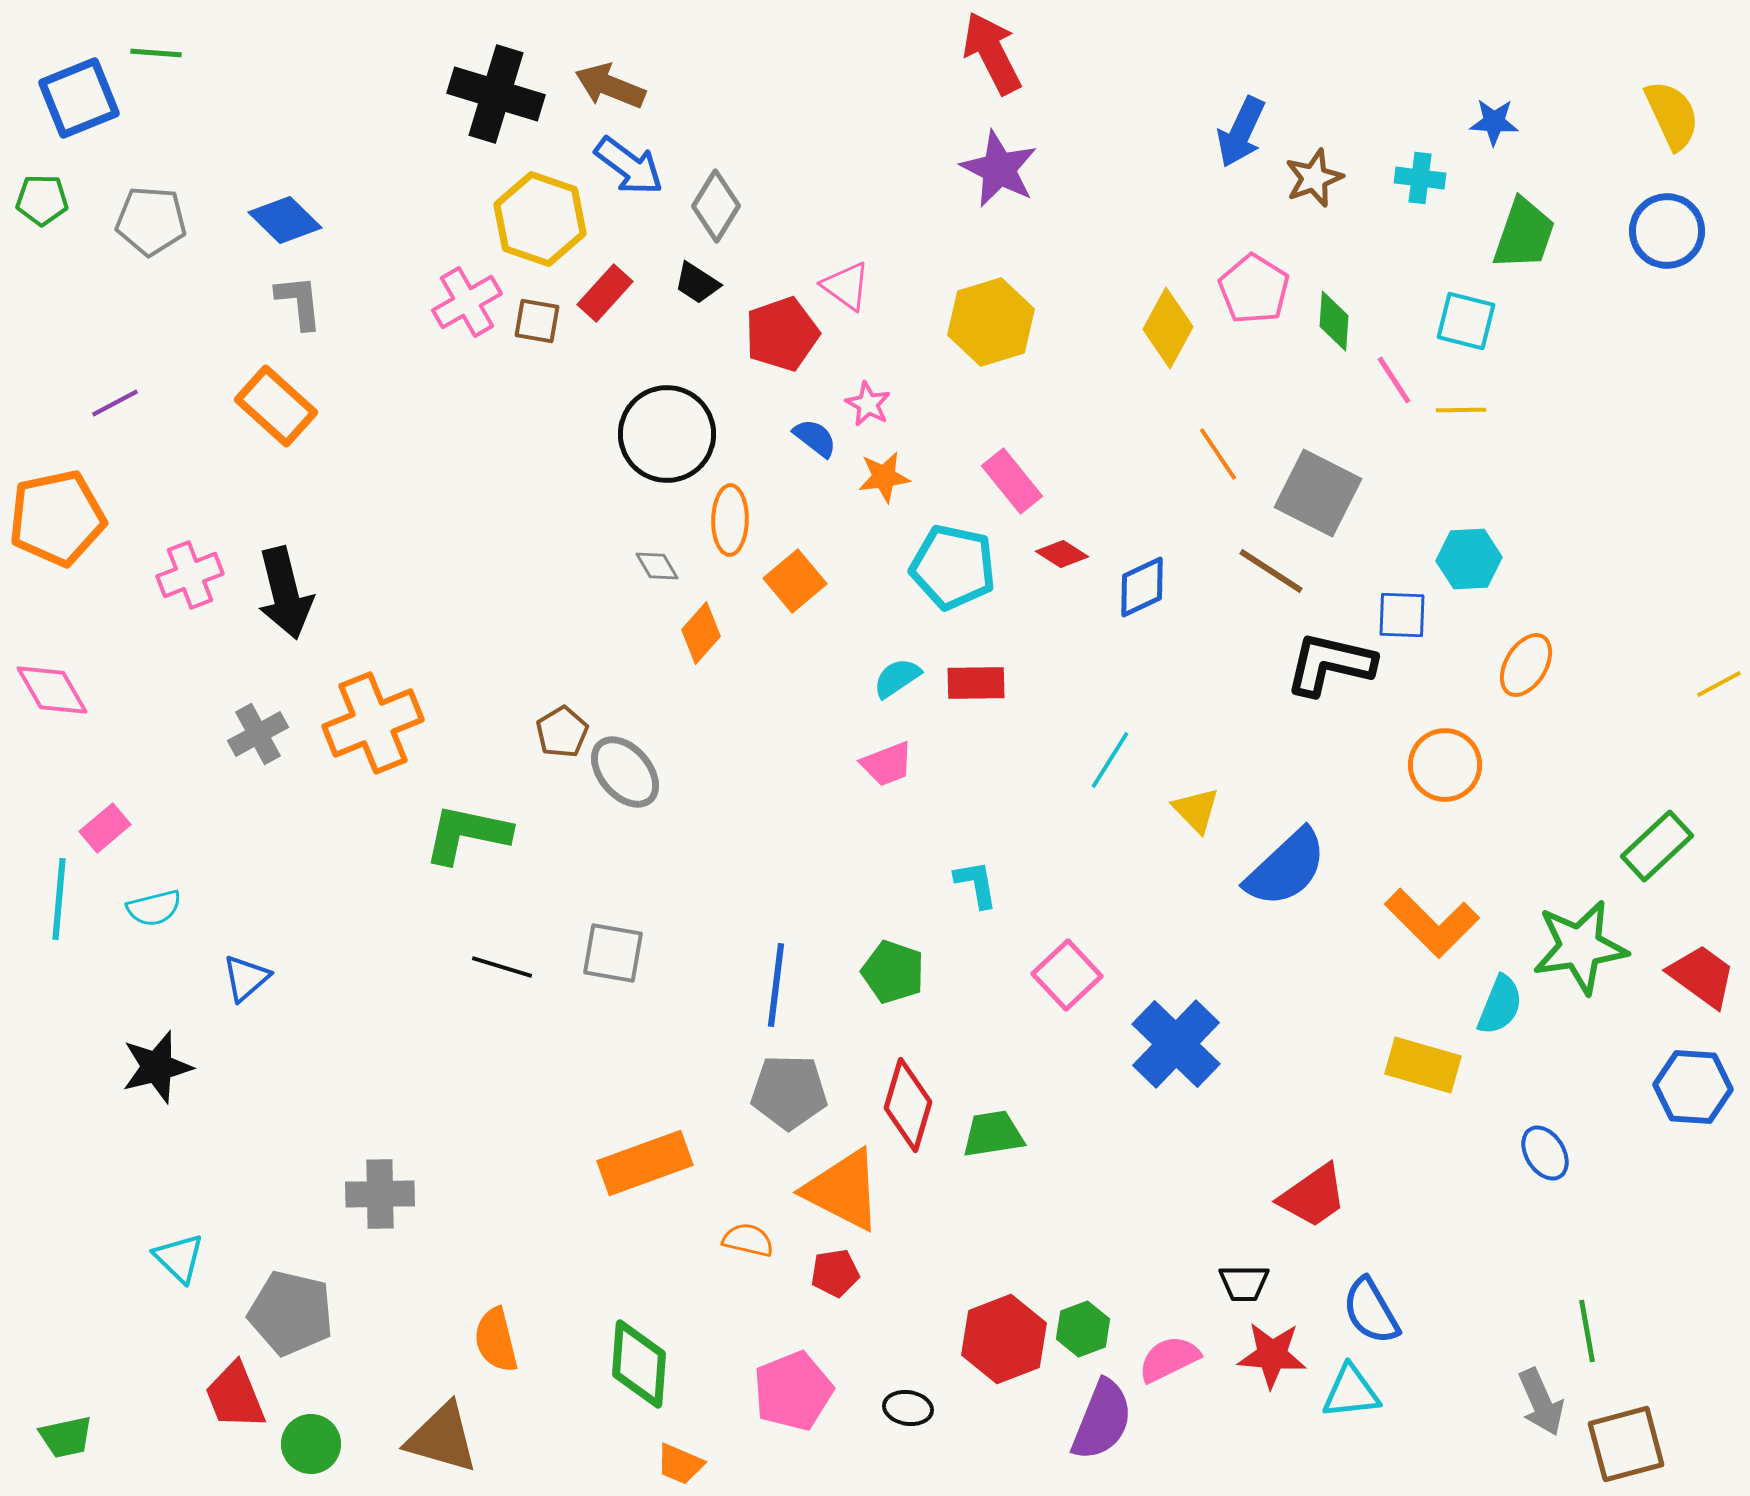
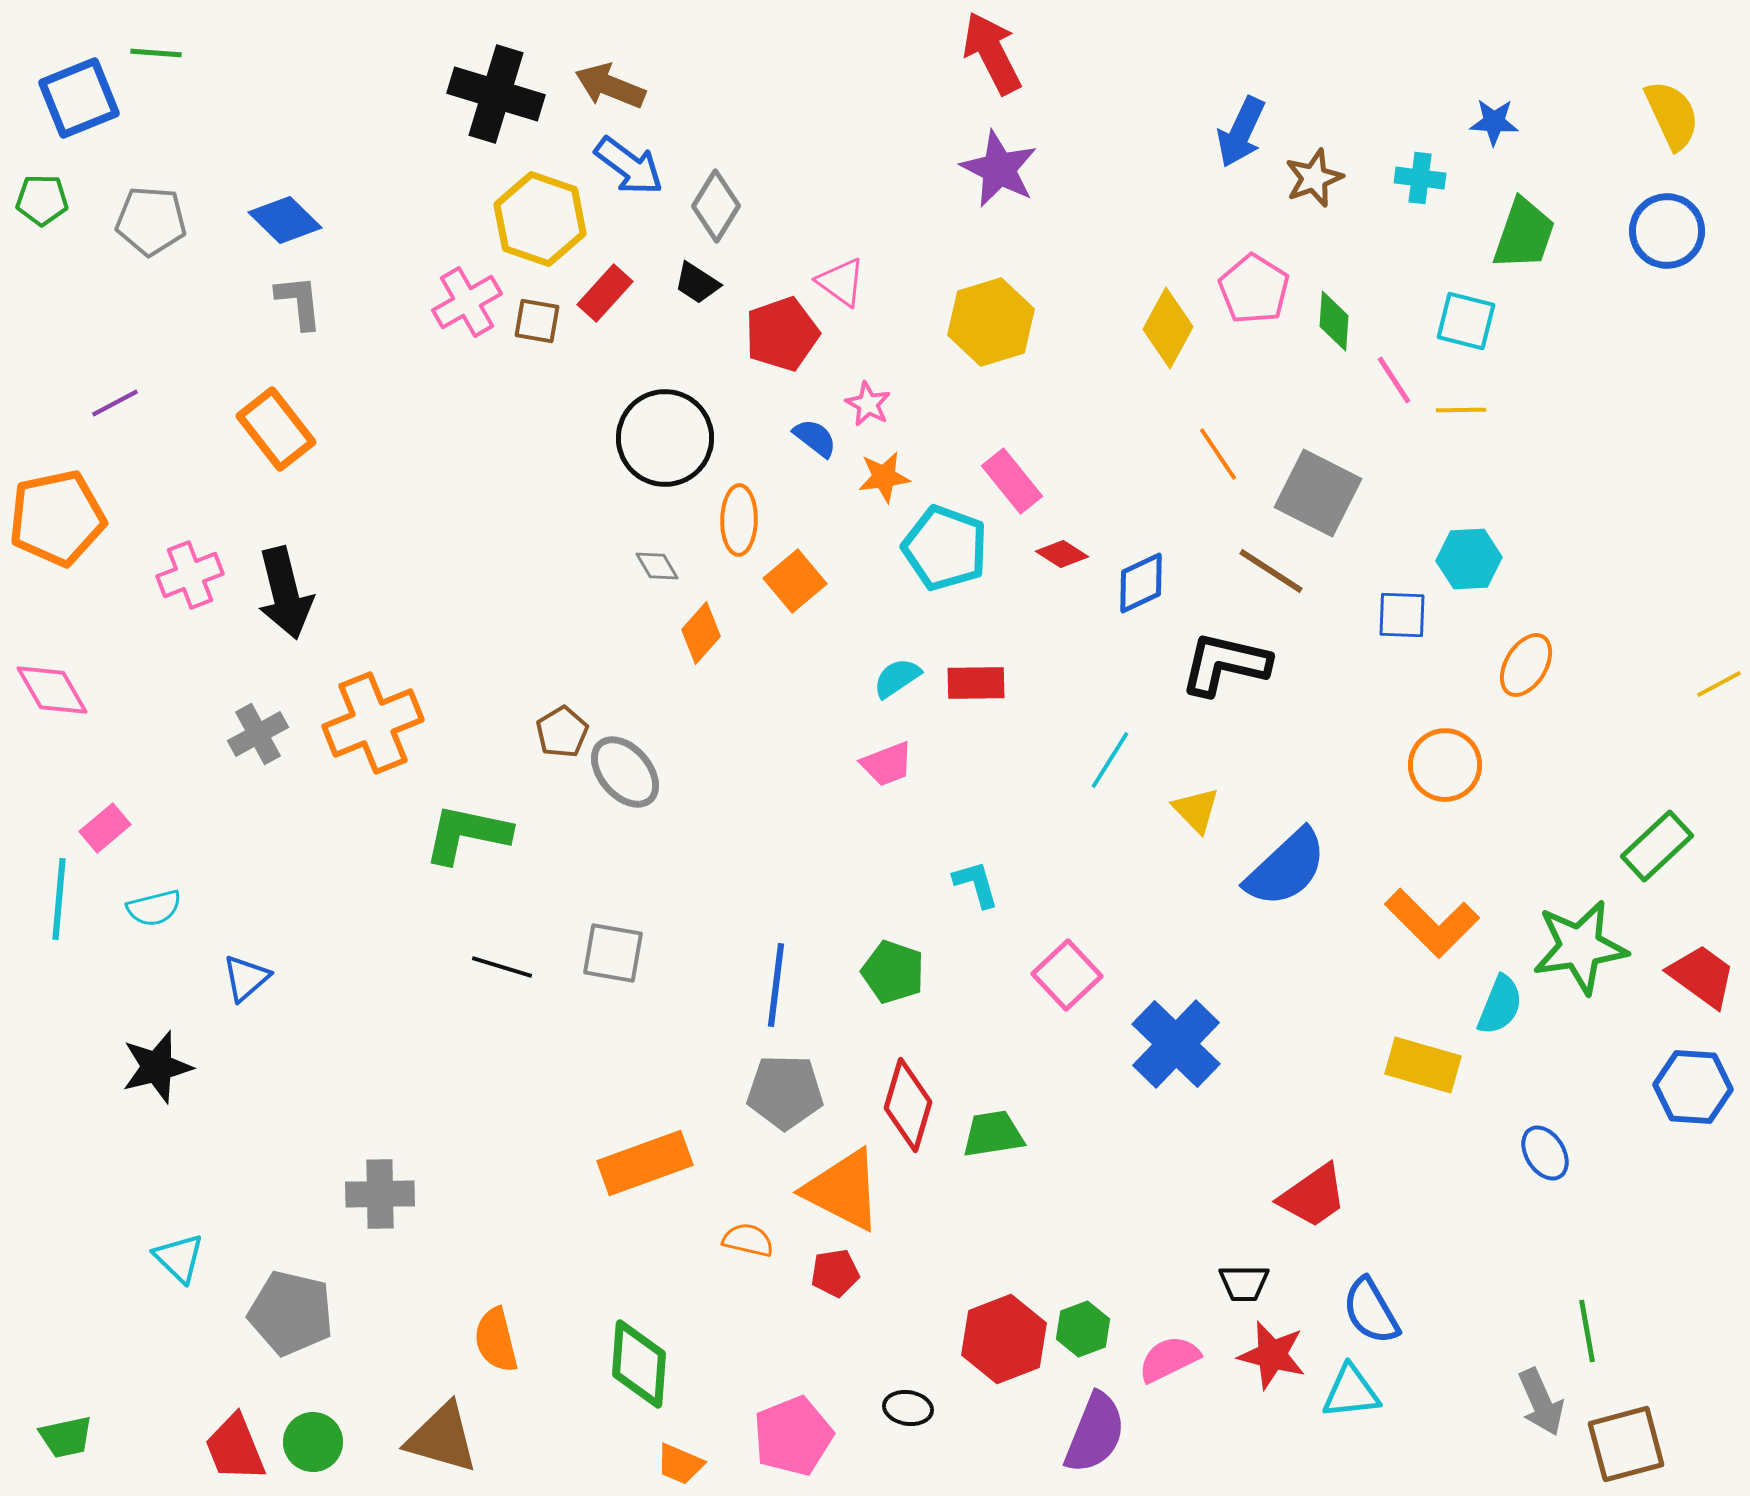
pink triangle at (846, 286): moved 5 px left, 4 px up
orange rectangle at (276, 406): moved 23 px down; rotated 10 degrees clockwise
black circle at (667, 434): moved 2 px left, 4 px down
orange ellipse at (730, 520): moved 9 px right
cyan pentagon at (953, 567): moved 8 px left, 19 px up; rotated 8 degrees clockwise
blue diamond at (1142, 587): moved 1 px left, 4 px up
black L-shape at (1330, 664): moved 105 px left
cyan L-shape at (976, 884): rotated 6 degrees counterclockwise
gray pentagon at (789, 1092): moved 4 px left
red star at (1272, 1355): rotated 10 degrees clockwise
pink pentagon at (793, 1391): moved 45 px down
red trapezoid at (235, 1396): moved 52 px down
purple semicircle at (1102, 1420): moved 7 px left, 13 px down
green circle at (311, 1444): moved 2 px right, 2 px up
